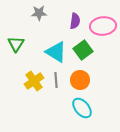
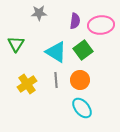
pink ellipse: moved 2 px left, 1 px up
yellow cross: moved 7 px left, 3 px down
